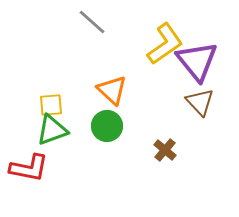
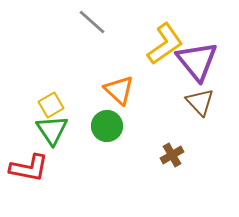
orange triangle: moved 7 px right
yellow square: rotated 25 degrees counterclockwise
green triangle: rotated 44 degrees counterclockwise
brown cross: moved 7 px right, 5 px down; rotated 20 degrees clockwise
